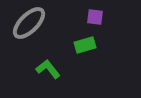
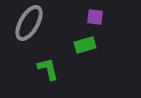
gray ellipse: rotated 15 degrees counterclockwise
green L-shape: rotated 25 degrees clockwise
